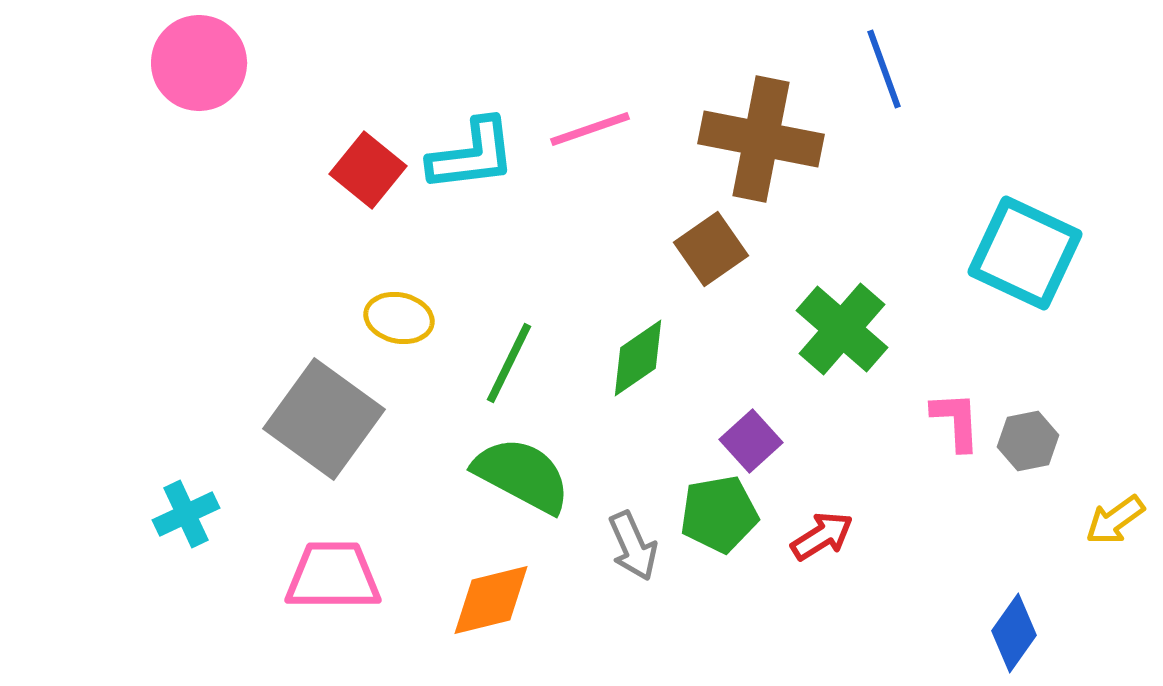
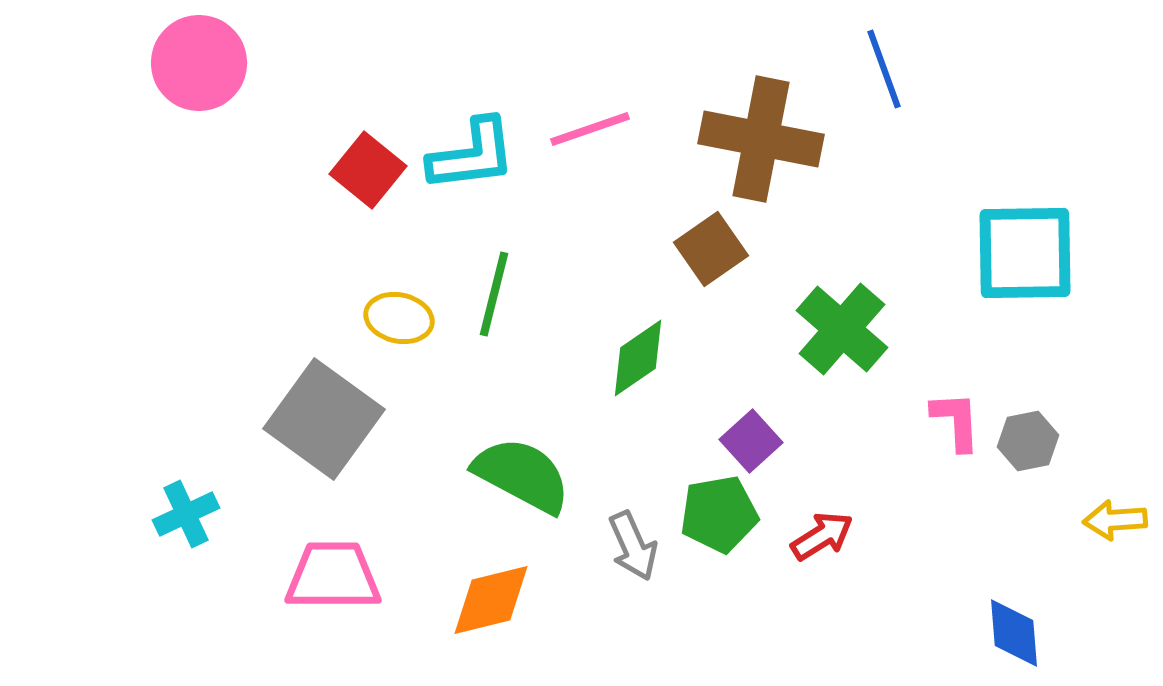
cyan square: rotated 26 degrees counterclockwise
green line: moved 15 px left, 69 px up; rotated 12 degrees counterclockwise
yellow arrow: rotated 32 degrees clockwise
blue diamond: rotated 40 degrees counterclockwise
